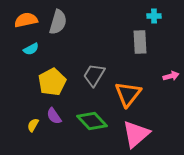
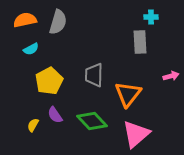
cyan cross: moved 3 px left, 1 px down
orange semicircle: moved 1 px left
gray trapezoid: rotated 30 degrees counterclockwise
yellow pentagon: moved 3 px left, 1 px up
purple semicircle: moved 1 px right, 1 px up
